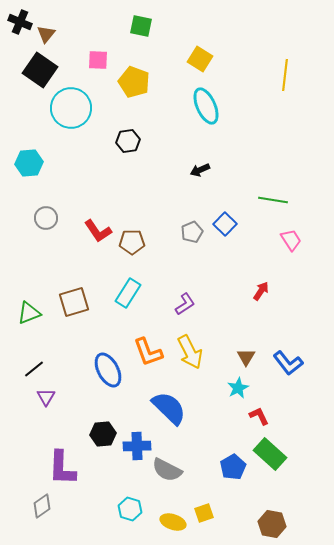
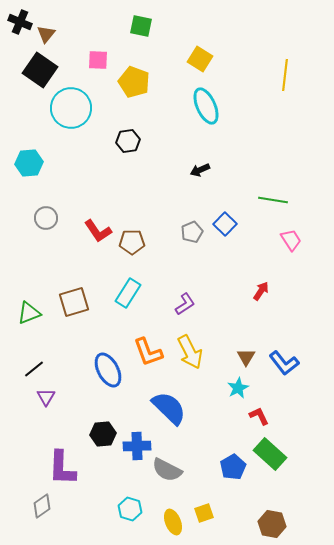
blue L-shape at (288, 363): moved 4 px left
yellow ellipse at (173, 522): rotated 50 degrees clockwise
